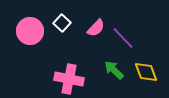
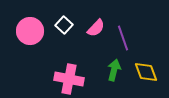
white square: moved 2 px right, 2 px down
purple line: rotated 25 degrees clockwise
green arrow: rotated 60 degrees clockwise
